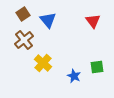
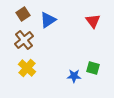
blue triangle: rotated 36 degrees clockwise
yellow cross: moved 16 px left, 5 px down
green square: moved 4 px left, 1 px down; rotated 24 degrees clockwise
blue star: rotated 24 degrees counterclockwise
